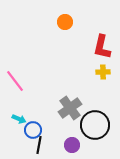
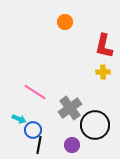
red L-shape: moved 2 px right, 1 px up
pink line: moved 20 px right, 11 px down; rotated 20 degrees counterclockwise
